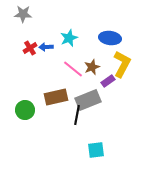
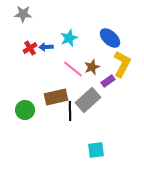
blue ellipse: rotated 35 degrees clockwise
gray rectangle: rotated 20 degrees counterclockwise
black line: moved 7 px left, 4 px up; rotated 12 degrees counterclockwise
